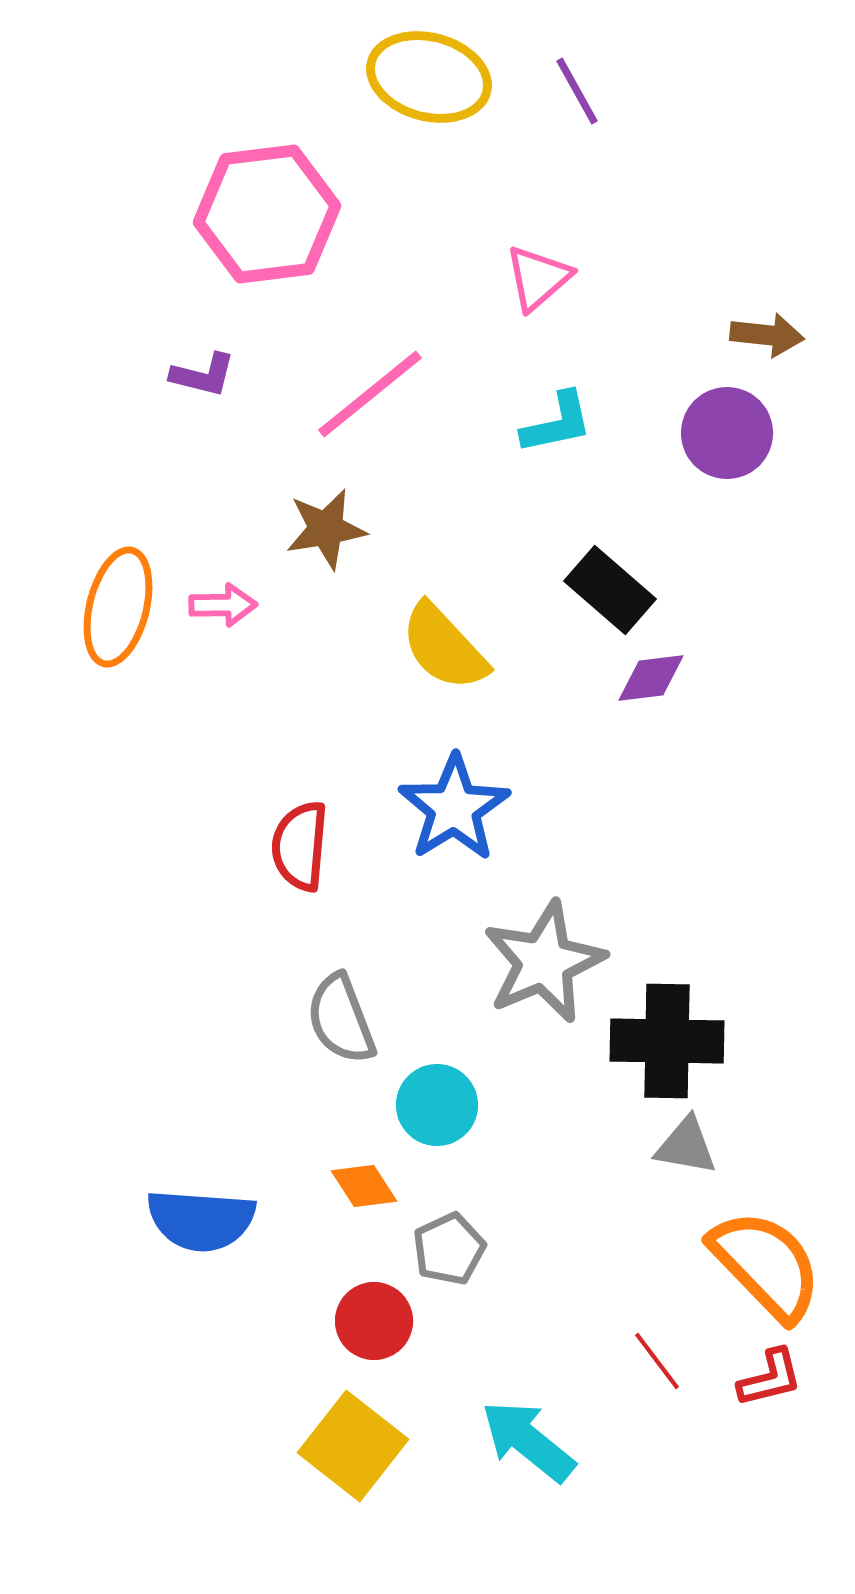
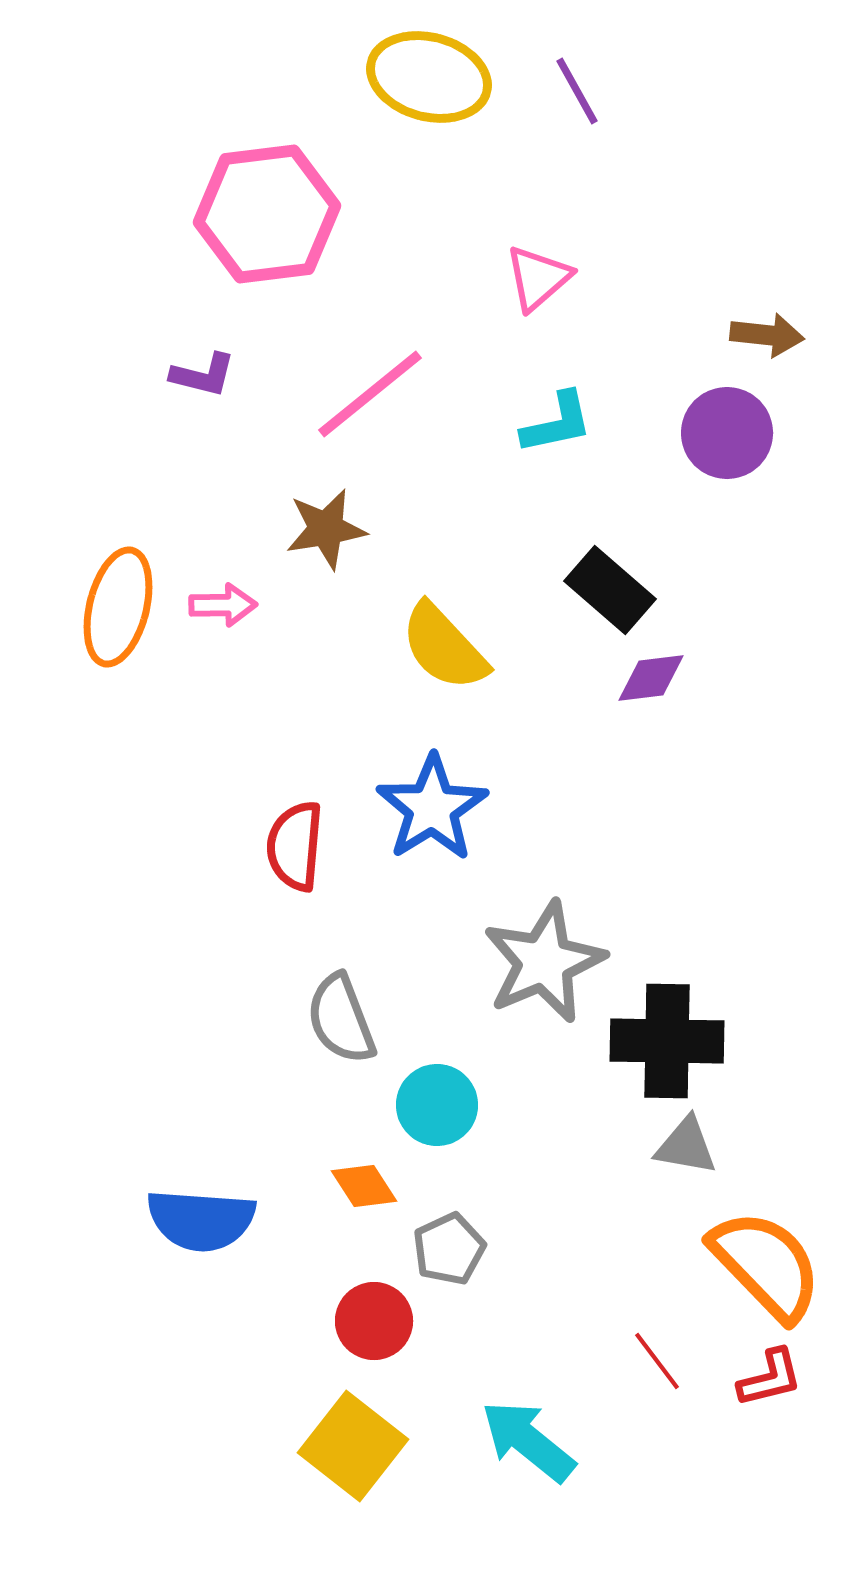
blue star: moved 22 px left
red semicircle: moved 5 px left
